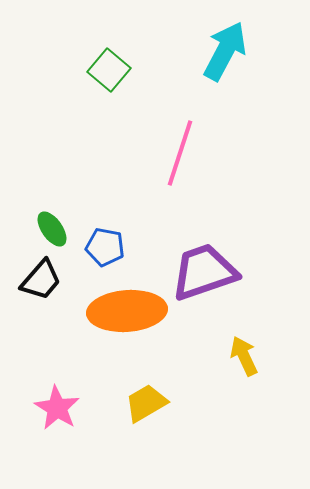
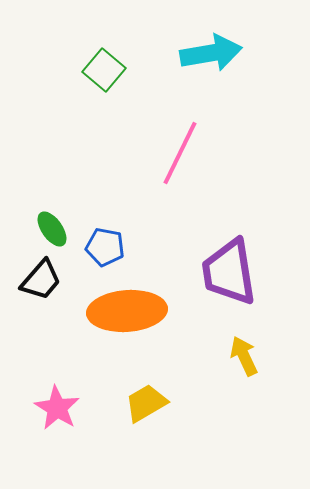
cyan arrow: moved 14 px left, 2 px down; rotated 52 degrees clockwise
green square: moved 5 px left
pink line: rotated 8 degrees clockwise
purple trapezoid: moved 25 px right; rotated 80 degrees counterclockwise
